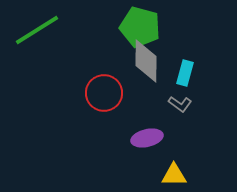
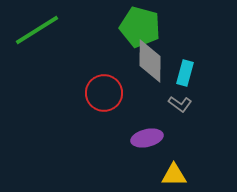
gray diamond: moved 4 px right
